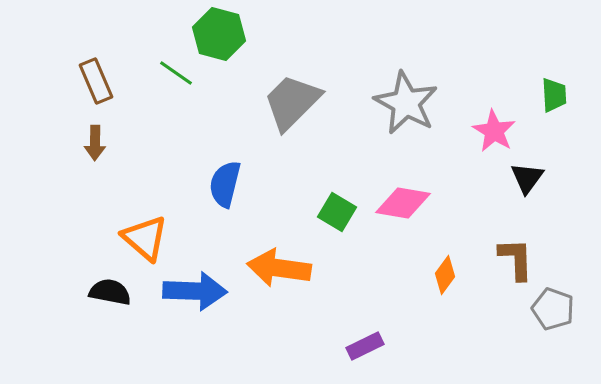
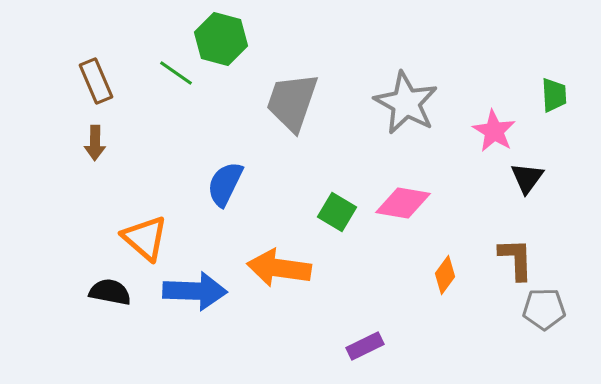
green hexagon: moved 2 px right, 5 px down
gray trapezoid: rotated 26 degrees counterclockwise
blue semicircle: rotated 12 degrees clockwise
gray pentagon: moved 9 px left; rotated 21 degrees counterclockwise
